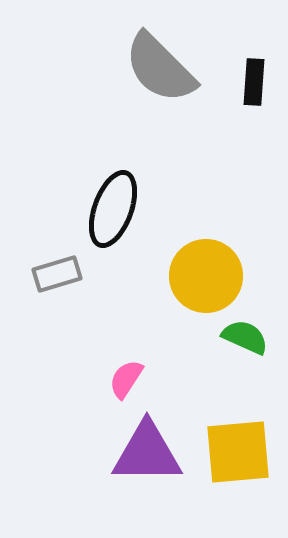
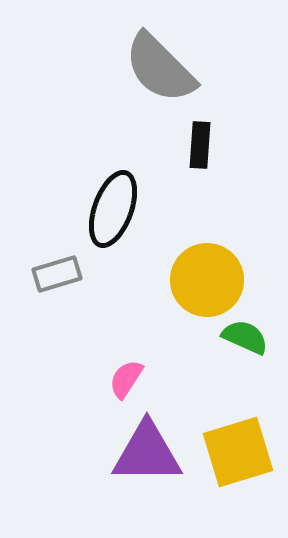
black rectangle: moved 54 px left, 63 px down
yellow circle: moved 1 px right, 4 px down
yellow square: rotated 12 degrees counterclockwise
